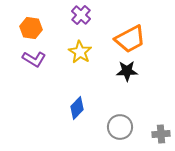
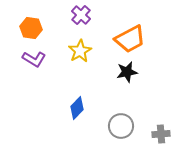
yellow star: moved 1 px up; rotated 10 degrees clockwise
black star: moved 1 px down; rotated 10 degrees counterclockwise
gray circle: moved 1 px right, 1 px up
